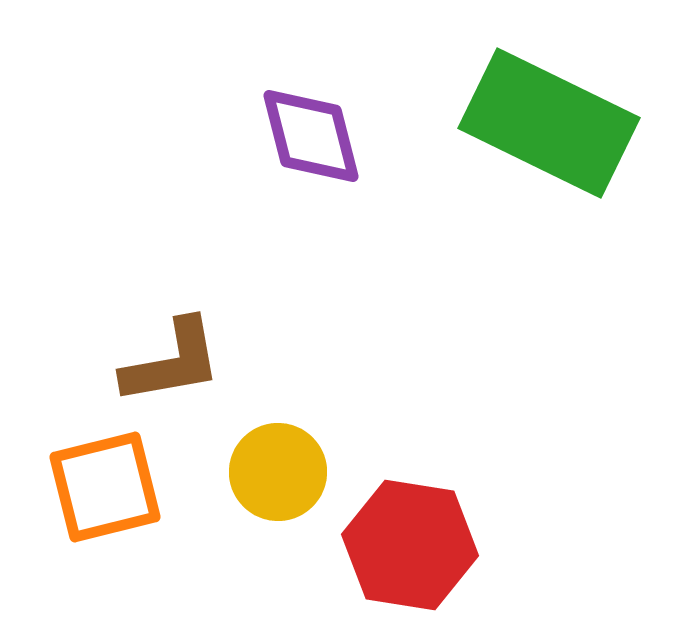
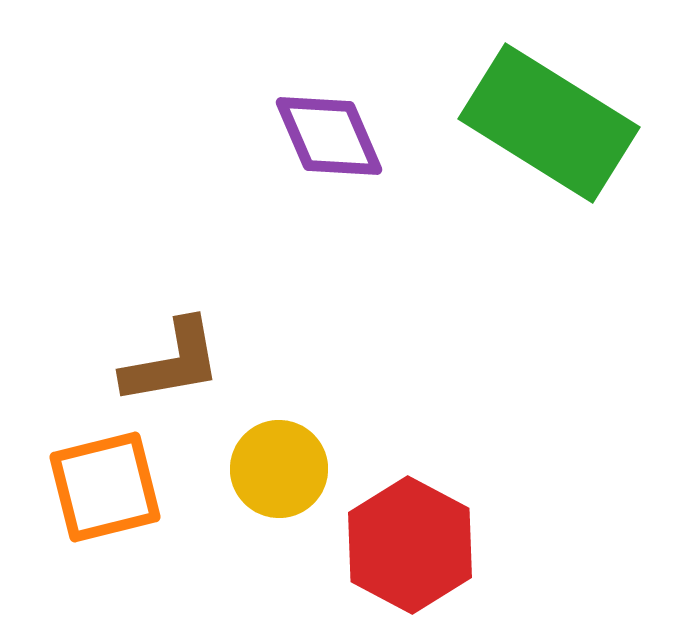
green rectangle: rotated 6 degrees clockwise
purple diamond: moved 18 px right; rotated 9 degrees counterclockwise
yellow circle: moved 1 px right, 3 px up
red hexagon: rotated 19 degrees clockwise
